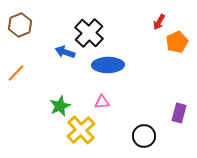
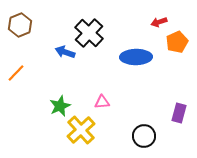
red arrow: rotated 42 degrees clockwise
blue ellipse: moved 28 px right, 8 px up
